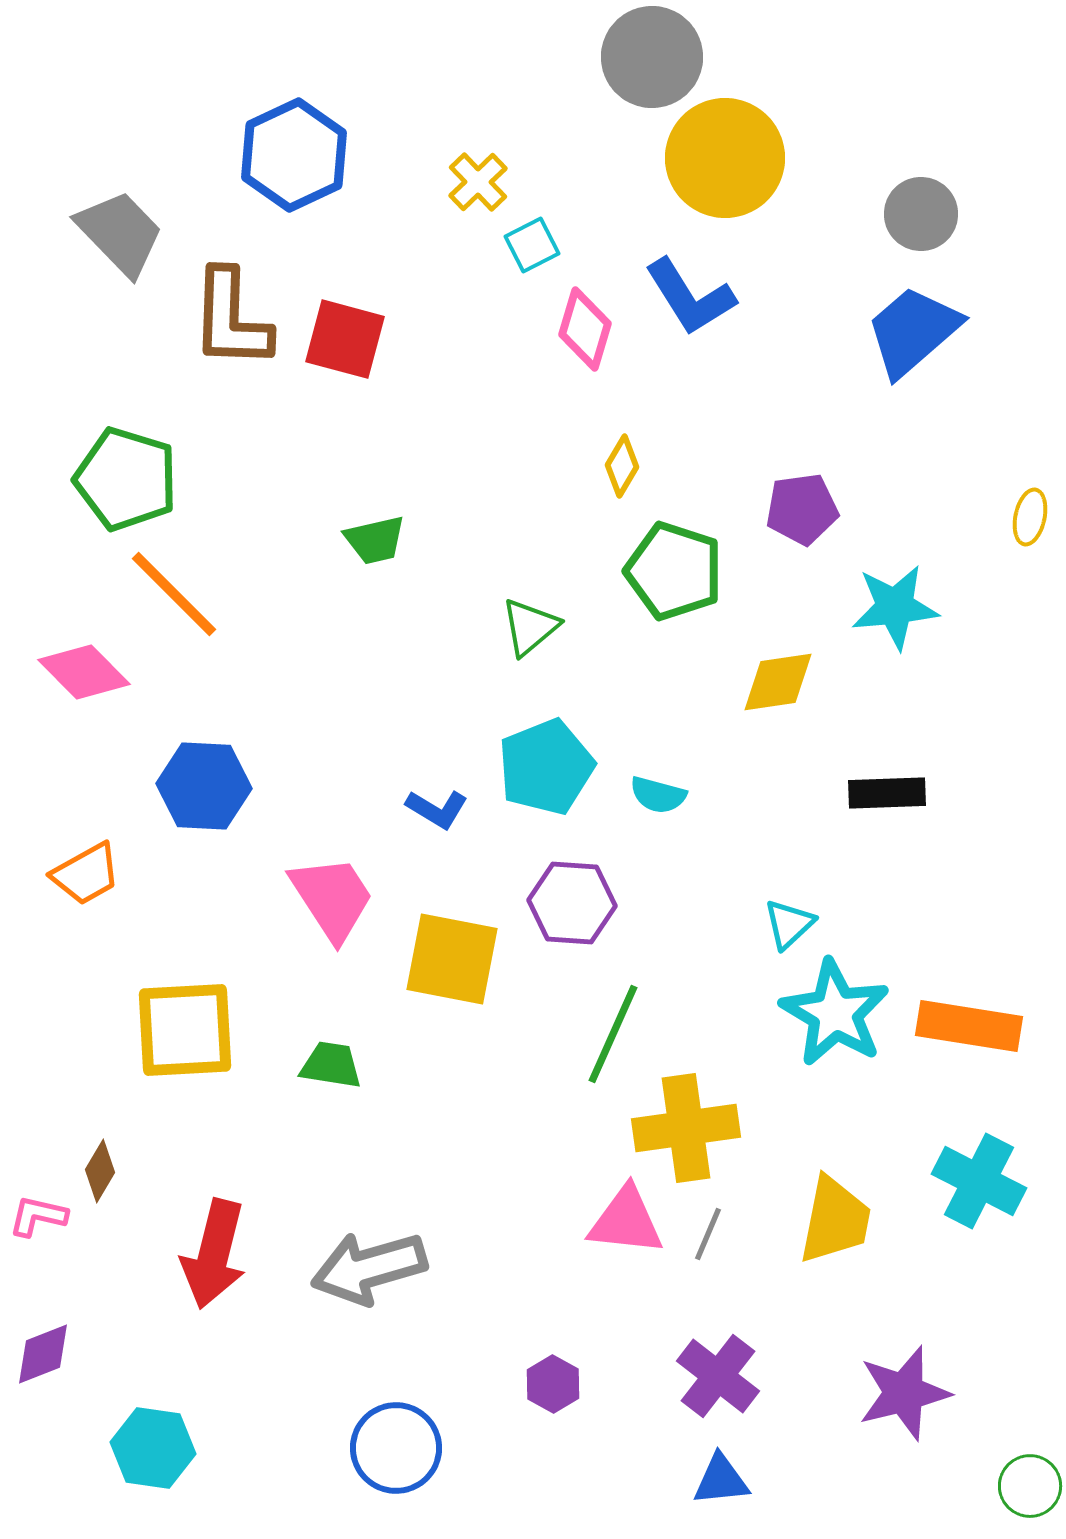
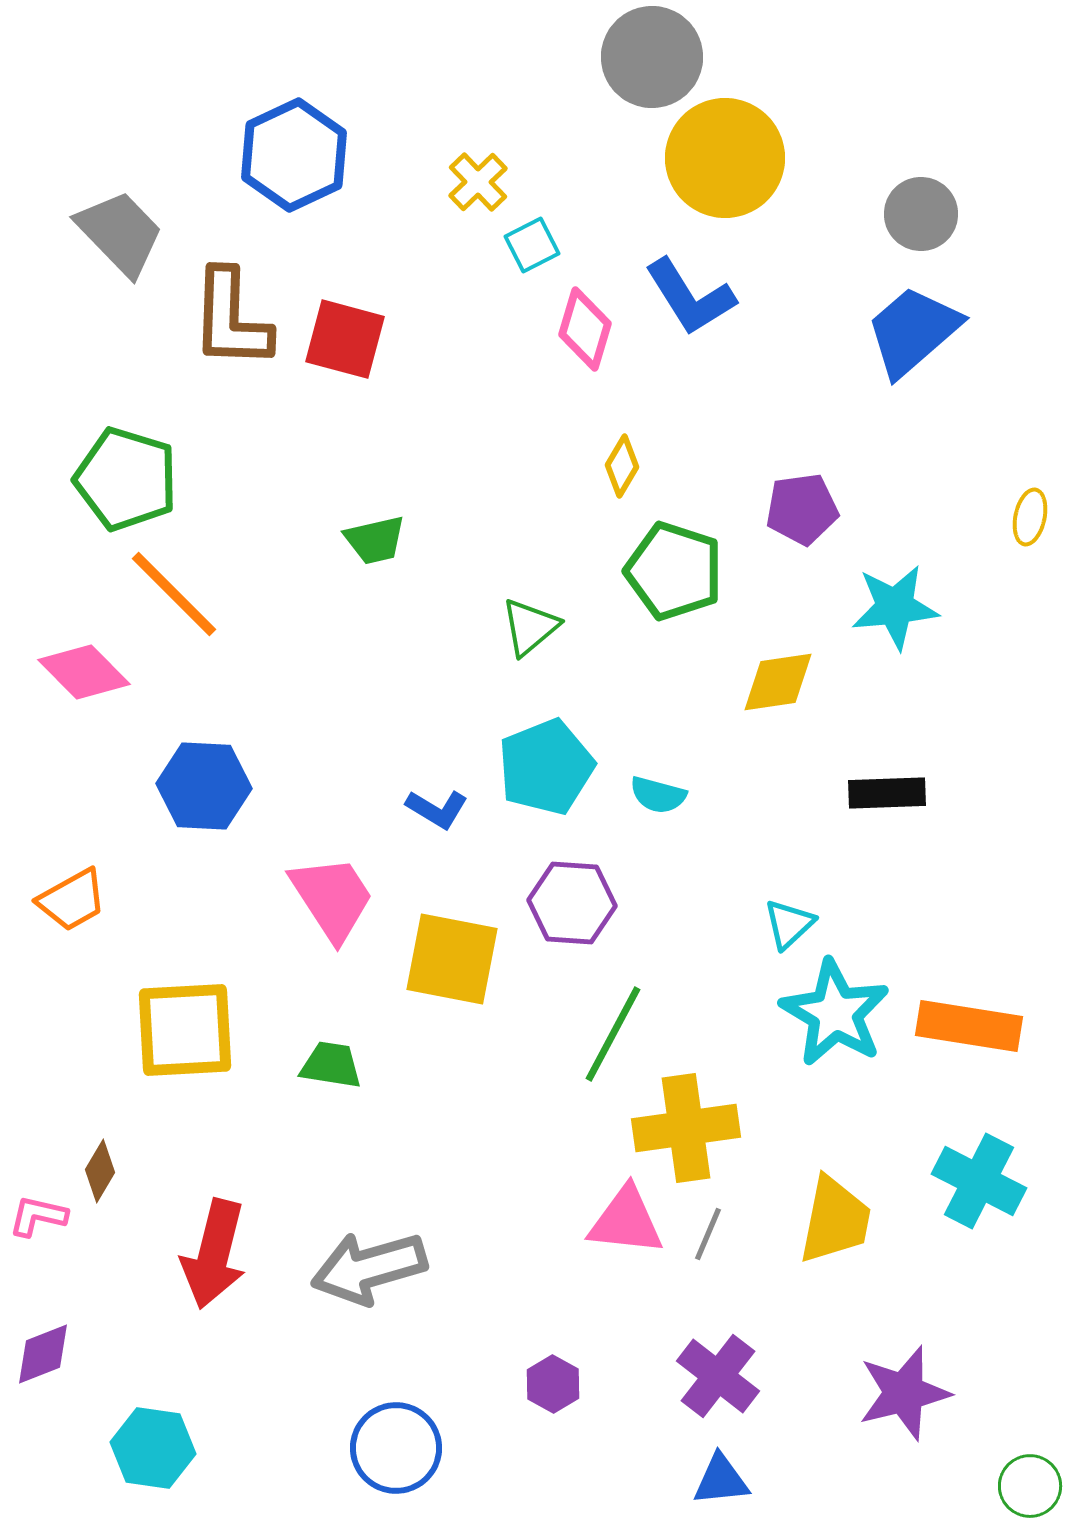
orange trapezoid at (86, 874): moved 14 px left, 26 px down
green line at (613, 1034): rotated 4 degrees clockwise
